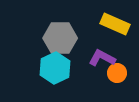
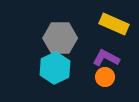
yellow rectangle: moved 1 px left
purple L-shape: moved 4 px right
orange circle: moved 12 px left, 4 px down
